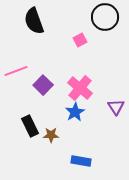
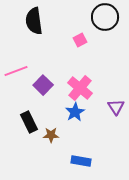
black semicircle: rotated 12 degrees clockwise
black rectangle: moved 1 px left, 4 px up
